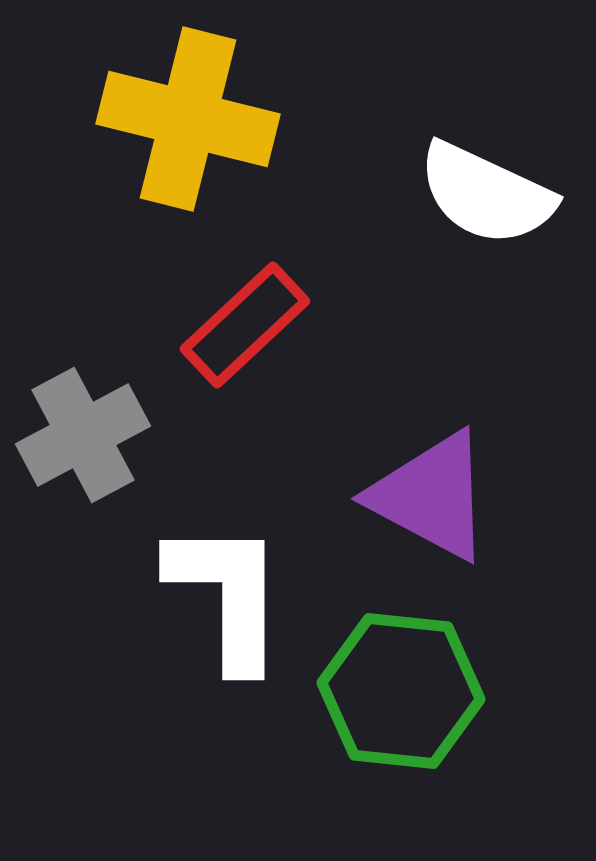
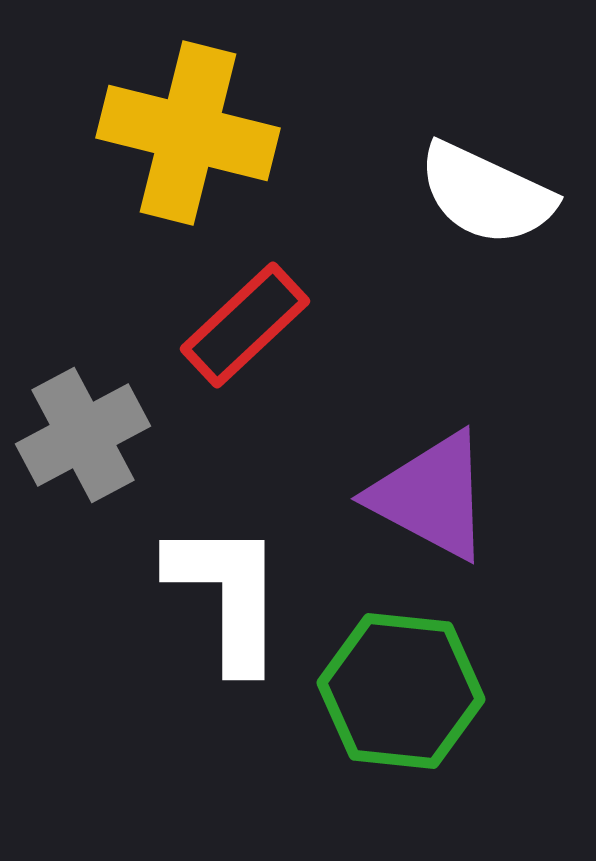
yellow cross: moved 14 px down
